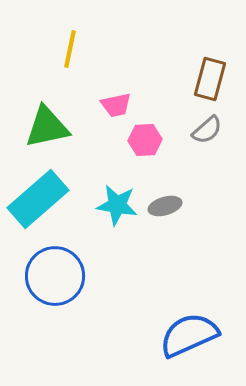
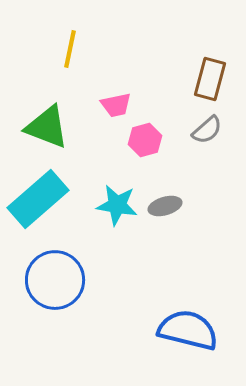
green triangle: rotated 33 degrees clockwise
pink hexagon: rotated 12 degrees counterclockwise
blue circle: moved 4 px down
blue semicircle: moved 1 px left, 5 px up; rotated 38 degrees clockwise
